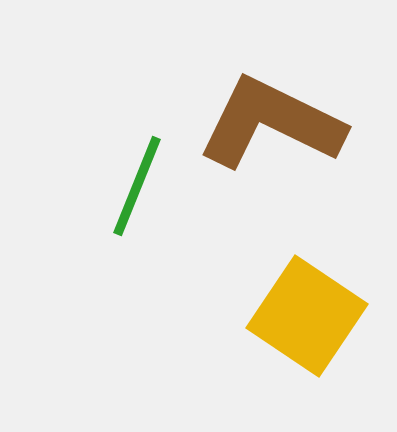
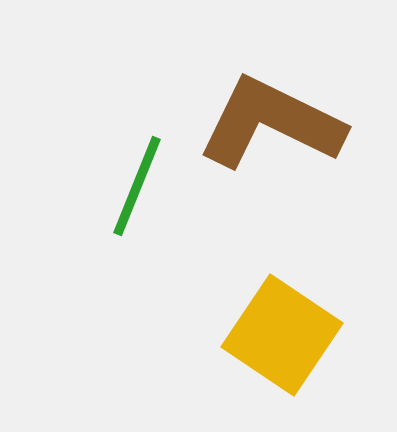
yellow square: moved 25 px left, 19 px down
